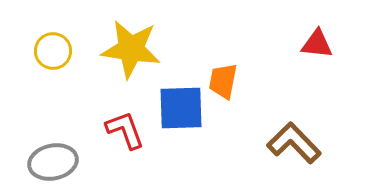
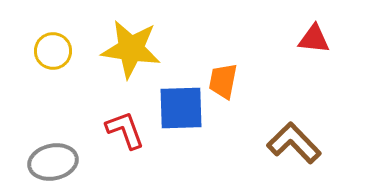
red triangle: moved 3 px left, 5 px up
